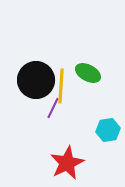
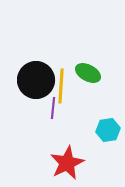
purple line: rotated 20 degrees counterclockwise
